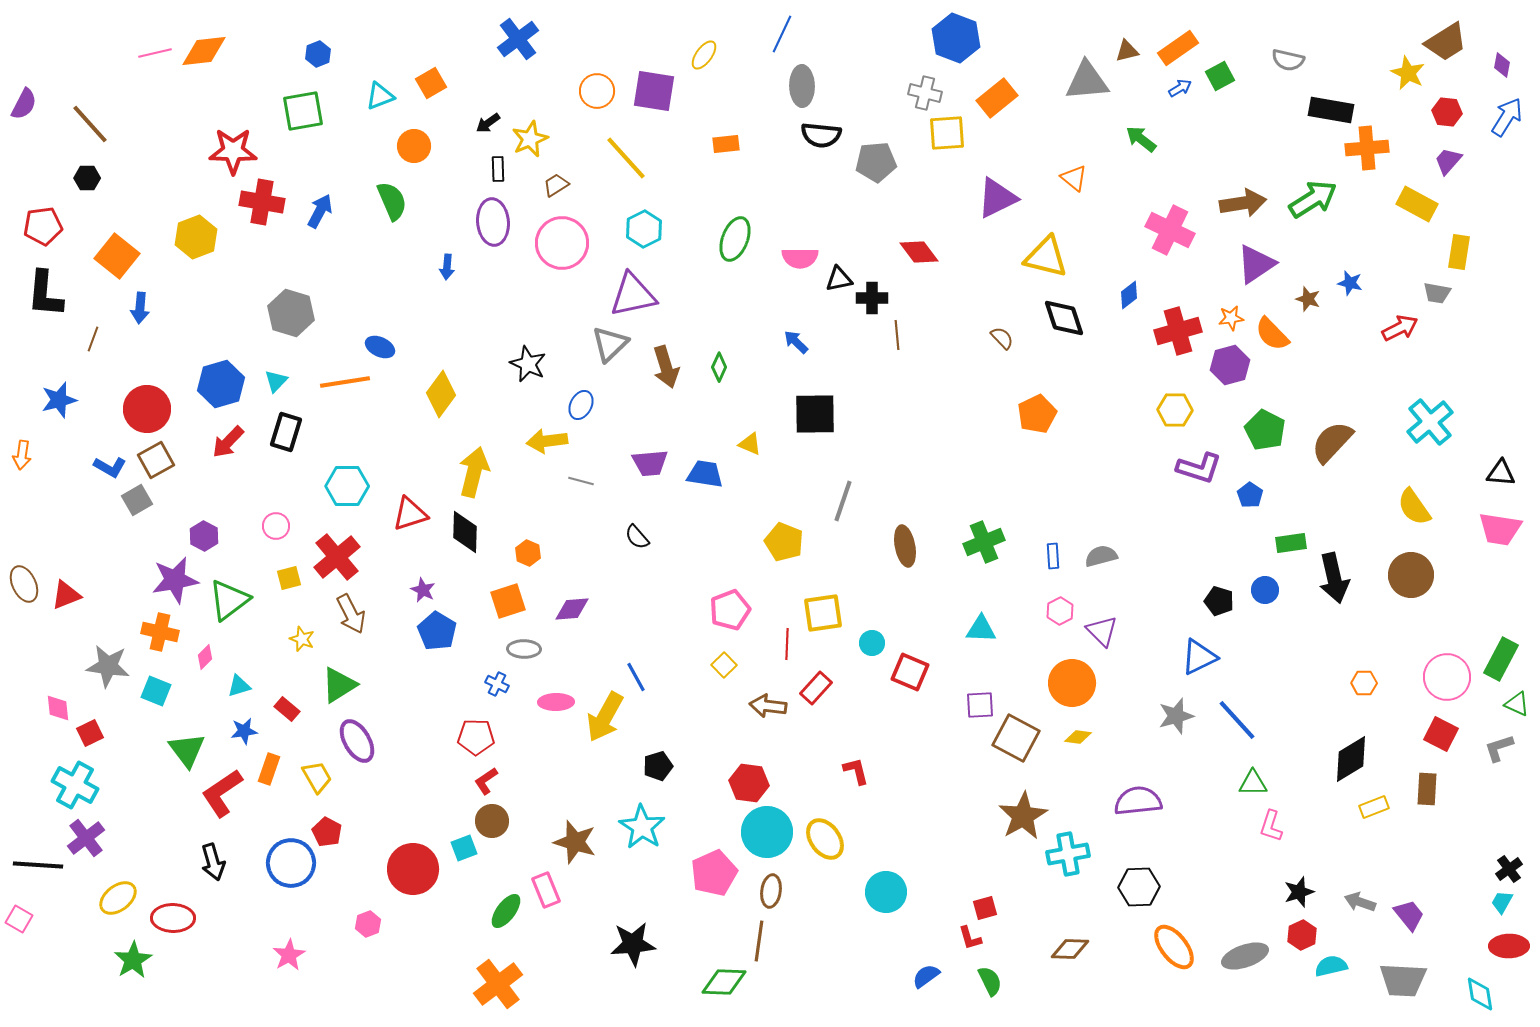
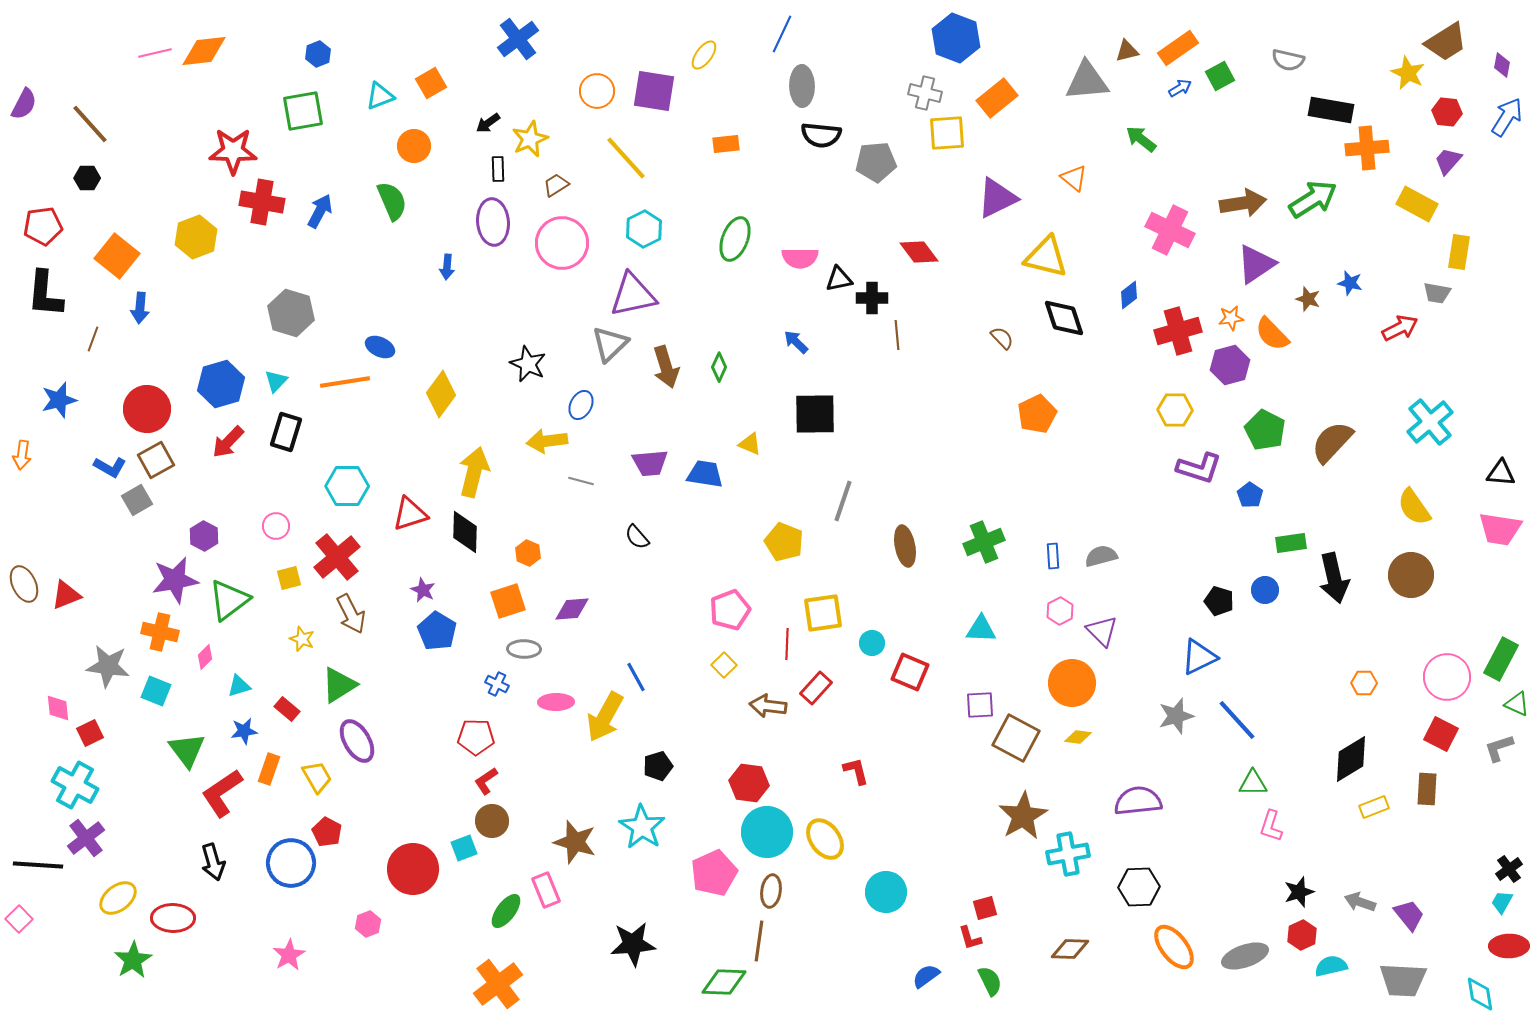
pink square at (19, 919): rotated 16 degrees clockwise
